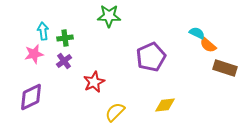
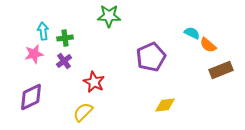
cyan semicircle: moved 5 px left
brown rectangle: moved 4 px left, 2 px down; rotated 40 degrees counterclockwise
red star: rotated 20 degrees counterclockwise
yellow semicircle: moved 32 px left
